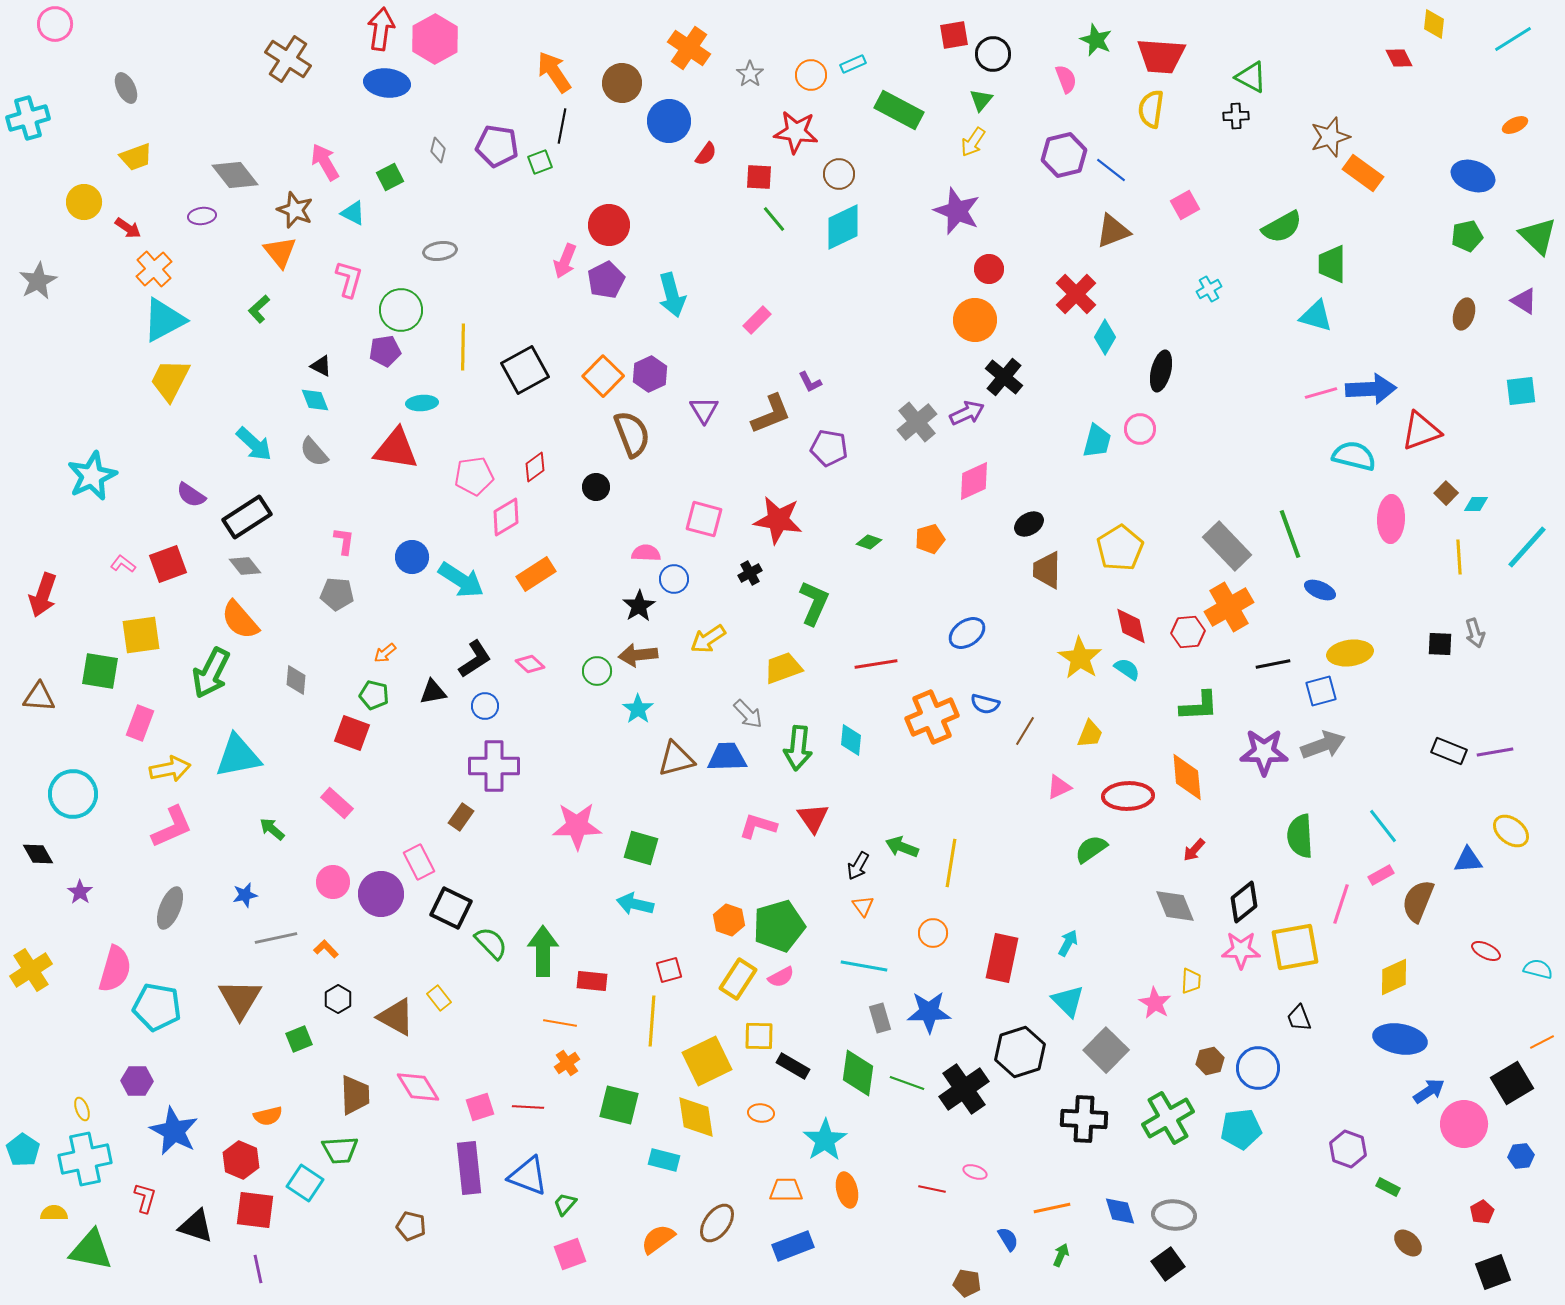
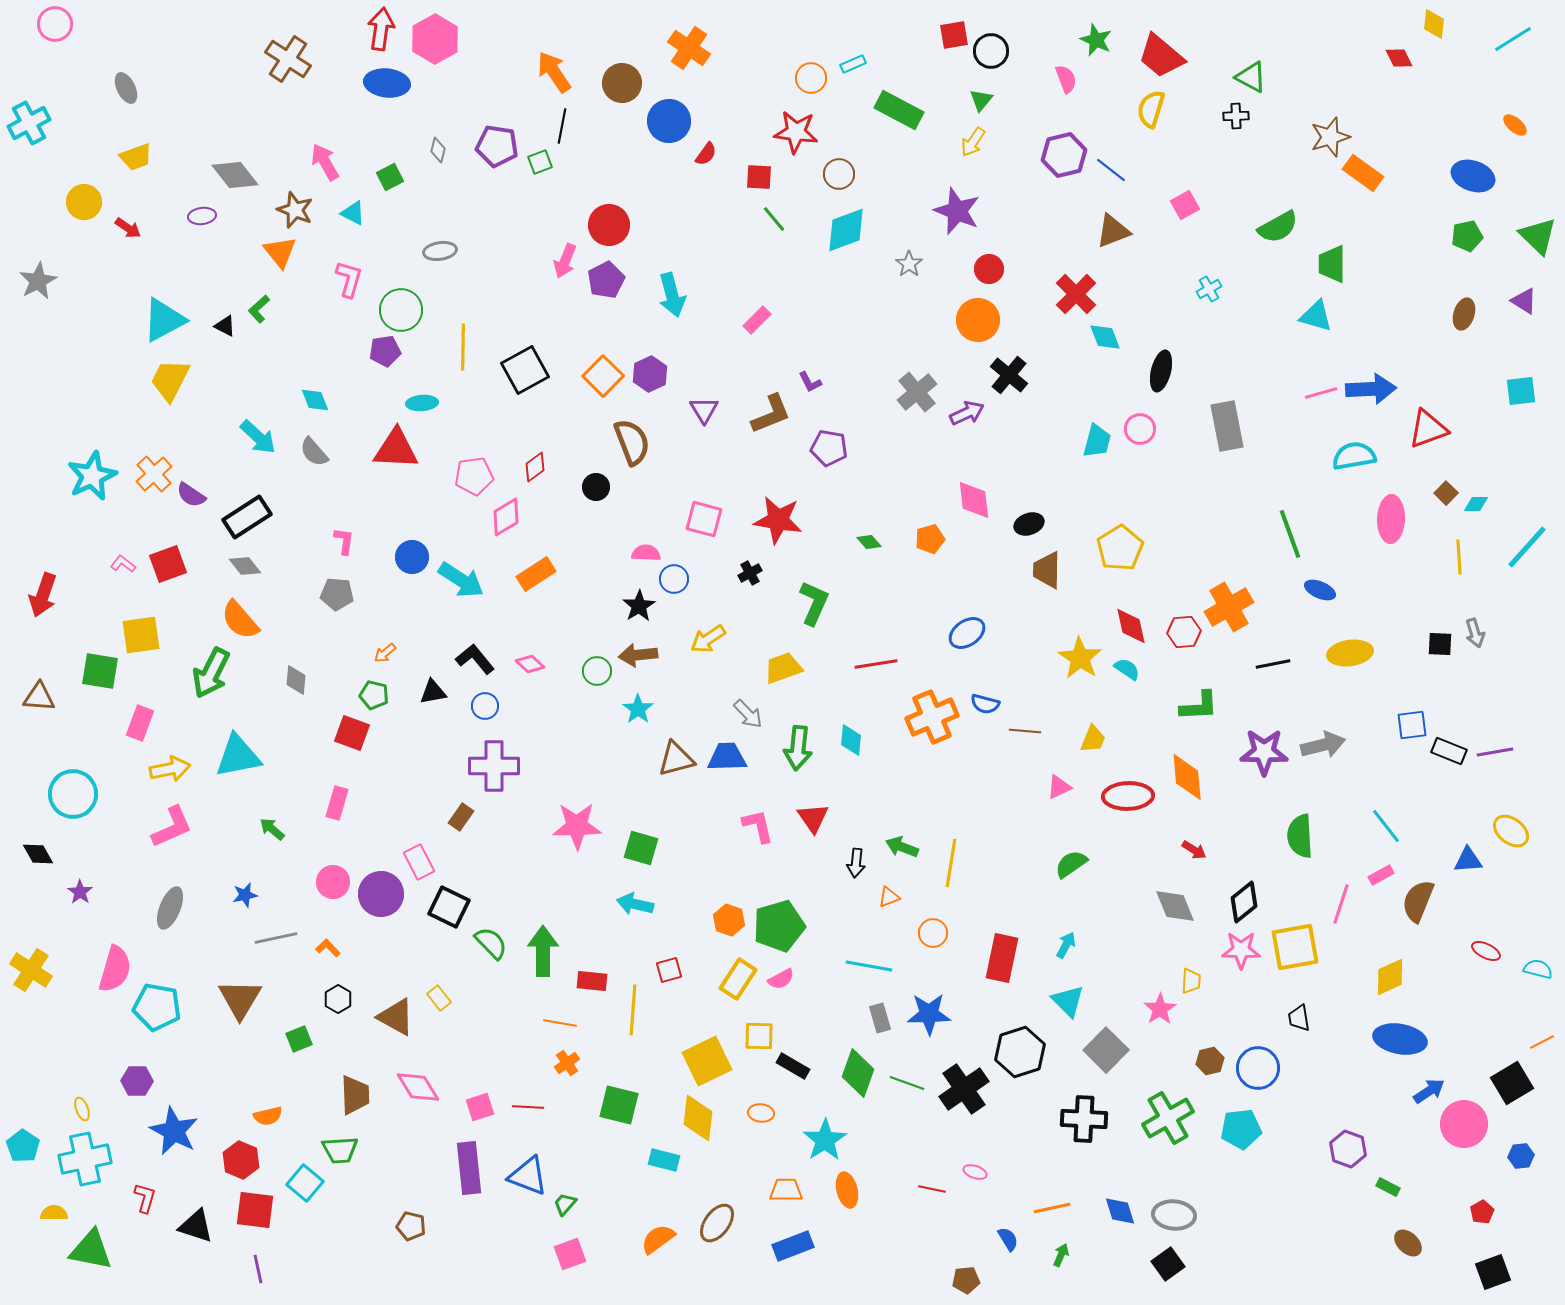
black circle at (993, 54): moved 2 px left, 3 px up
red trapezoid at (1161, 56): rotated 36 degrees clockwise
gray star at (750, 74): moved 159 px right, 190 px down
orange circle at (811, 75): moved 3 px down
yellow semicircle at (1151, 109): rotated 9 degrees clockwise
cyan cross at (28, 118): moved 1 px right, 5 px down; rotated 12 degrees counterclockwise
orange ellipse at (1515, 125): rotated 65 degrees clockwise
cyan diamond at (843, 227): moved 3 px right, 3 px down; rotated 6 degrees clockwise
green semicircle at (1282, 227): moved 4 px left
orange cross at (154, 269): moved 205 px down
orange circle at (975, 320): moved 3 px right
cyan diamond at (1105, 337): rotated 52 degrees counterclockwise
black triangle at (321, 366): moved 96 px left, 40 px up
black cross at (1004, 377): moved 5 px right, 2 px up
gray cross at (917, 422): moved 30 px up
red triangle at (1421, 431): moved 7 px right, 2 px up
brown semicircle at (632, 434): moved 8 px down
cyan arrow at (254, 444): moved 4 px right, 7 px up
red triangle at (396, 449): rotated 6 degrees counterclockwise
cyan semicircle at (1354, 456): rotated 24 degrees counterclockwise
pink diamond at (974, 481): moved 19 px down; rotated 72 degrees counterclockwise
black ellipse at (1029, 524): rotated 12 degrees clockwise
green diamond at (869, 542): rotated 30 degrees clockwise
gray rectangle at (1227, 546): moved 120 px up; rotated 33 degrees clockwise
red hexagon at (1188, 632): moved 4 px left
black L-shape at (475, 659): rotated 96 degrees counterclockwise
blue square at (1321, 691): moved 91 px right, 34 px down; rotated 8 degrees clockwise
brown line at (1025, 731): rotated 64 degrees clockwise
yellow trapezoid at (1090, 734): moved 3 px right, 5 px down
gray arrow at (1323, 745): rotated 6 degrees clockwise
pink rectangle at (337, 803): rotated 64 degrees clockwise
pink L-shape at (758, 826): rotated 60 degrees clockwise
cyan line at (1383, 826): moved 3 px right
green semicircle at (1091, 849): moved 20 px left, 15 px down
red arrow at (1194, 850): rotated 100 degrees counterclockwise
black arrow at (858, 866): moved 2 px left, 3 px up; rotated 24 degrees counterclockwise
orange triangle at (863, 906): moved 26 px right, 9 px up; rotated 45 degrees clockwise
black square at (451, 908): moved 2 px left, 1 px up
cyan arrow at (1068, 943): moved 2 px left, 2 px down
orange L-shape at (326, 949): moved 2 px right, 1 px up
cyan line at (864, 966): moved 5 px right
yellow cross at (31, 970): rotated 24 degrees counterclockwise
pink semicircle at (781, 977): moved 2 px down
yellow diamond at (1394, 977): moved 4 px left
pink star at (1155, 1003): moved 5 px right, 6 px down; rotated 8 degrees clockwise
blue star at (929, 1012): moved 2 px down
black trapezoid at (1299, 1018): rotated 12 degrees clockwise
yellow line at (652, 1021): moved 19 px left, 11 px up
green diamond at (858, 1073): rotated 12 degrees clockwise
yellow diamond at (696, 1117): moved 2 px right, 1 px down; rotated 15 degrees clockwise
cyan pentagon at (23, 1150): moved 4 px up
cyan square at (305, 1183): rotated 6 degrees clockwise
brown pentagon at (967, 1283): moved 1 px left, 3 px up; rotated 16 degrees counterclockwise
